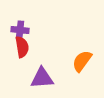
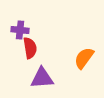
red semicircle: moved 8 px right, 1 px down
orange semicircle: moved 2 px right, 3 px up
